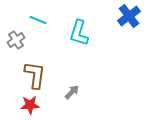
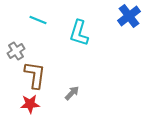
gray cross: moved 11 px down
gray arrow: moved 1 px down
red star: moved 1 px up
